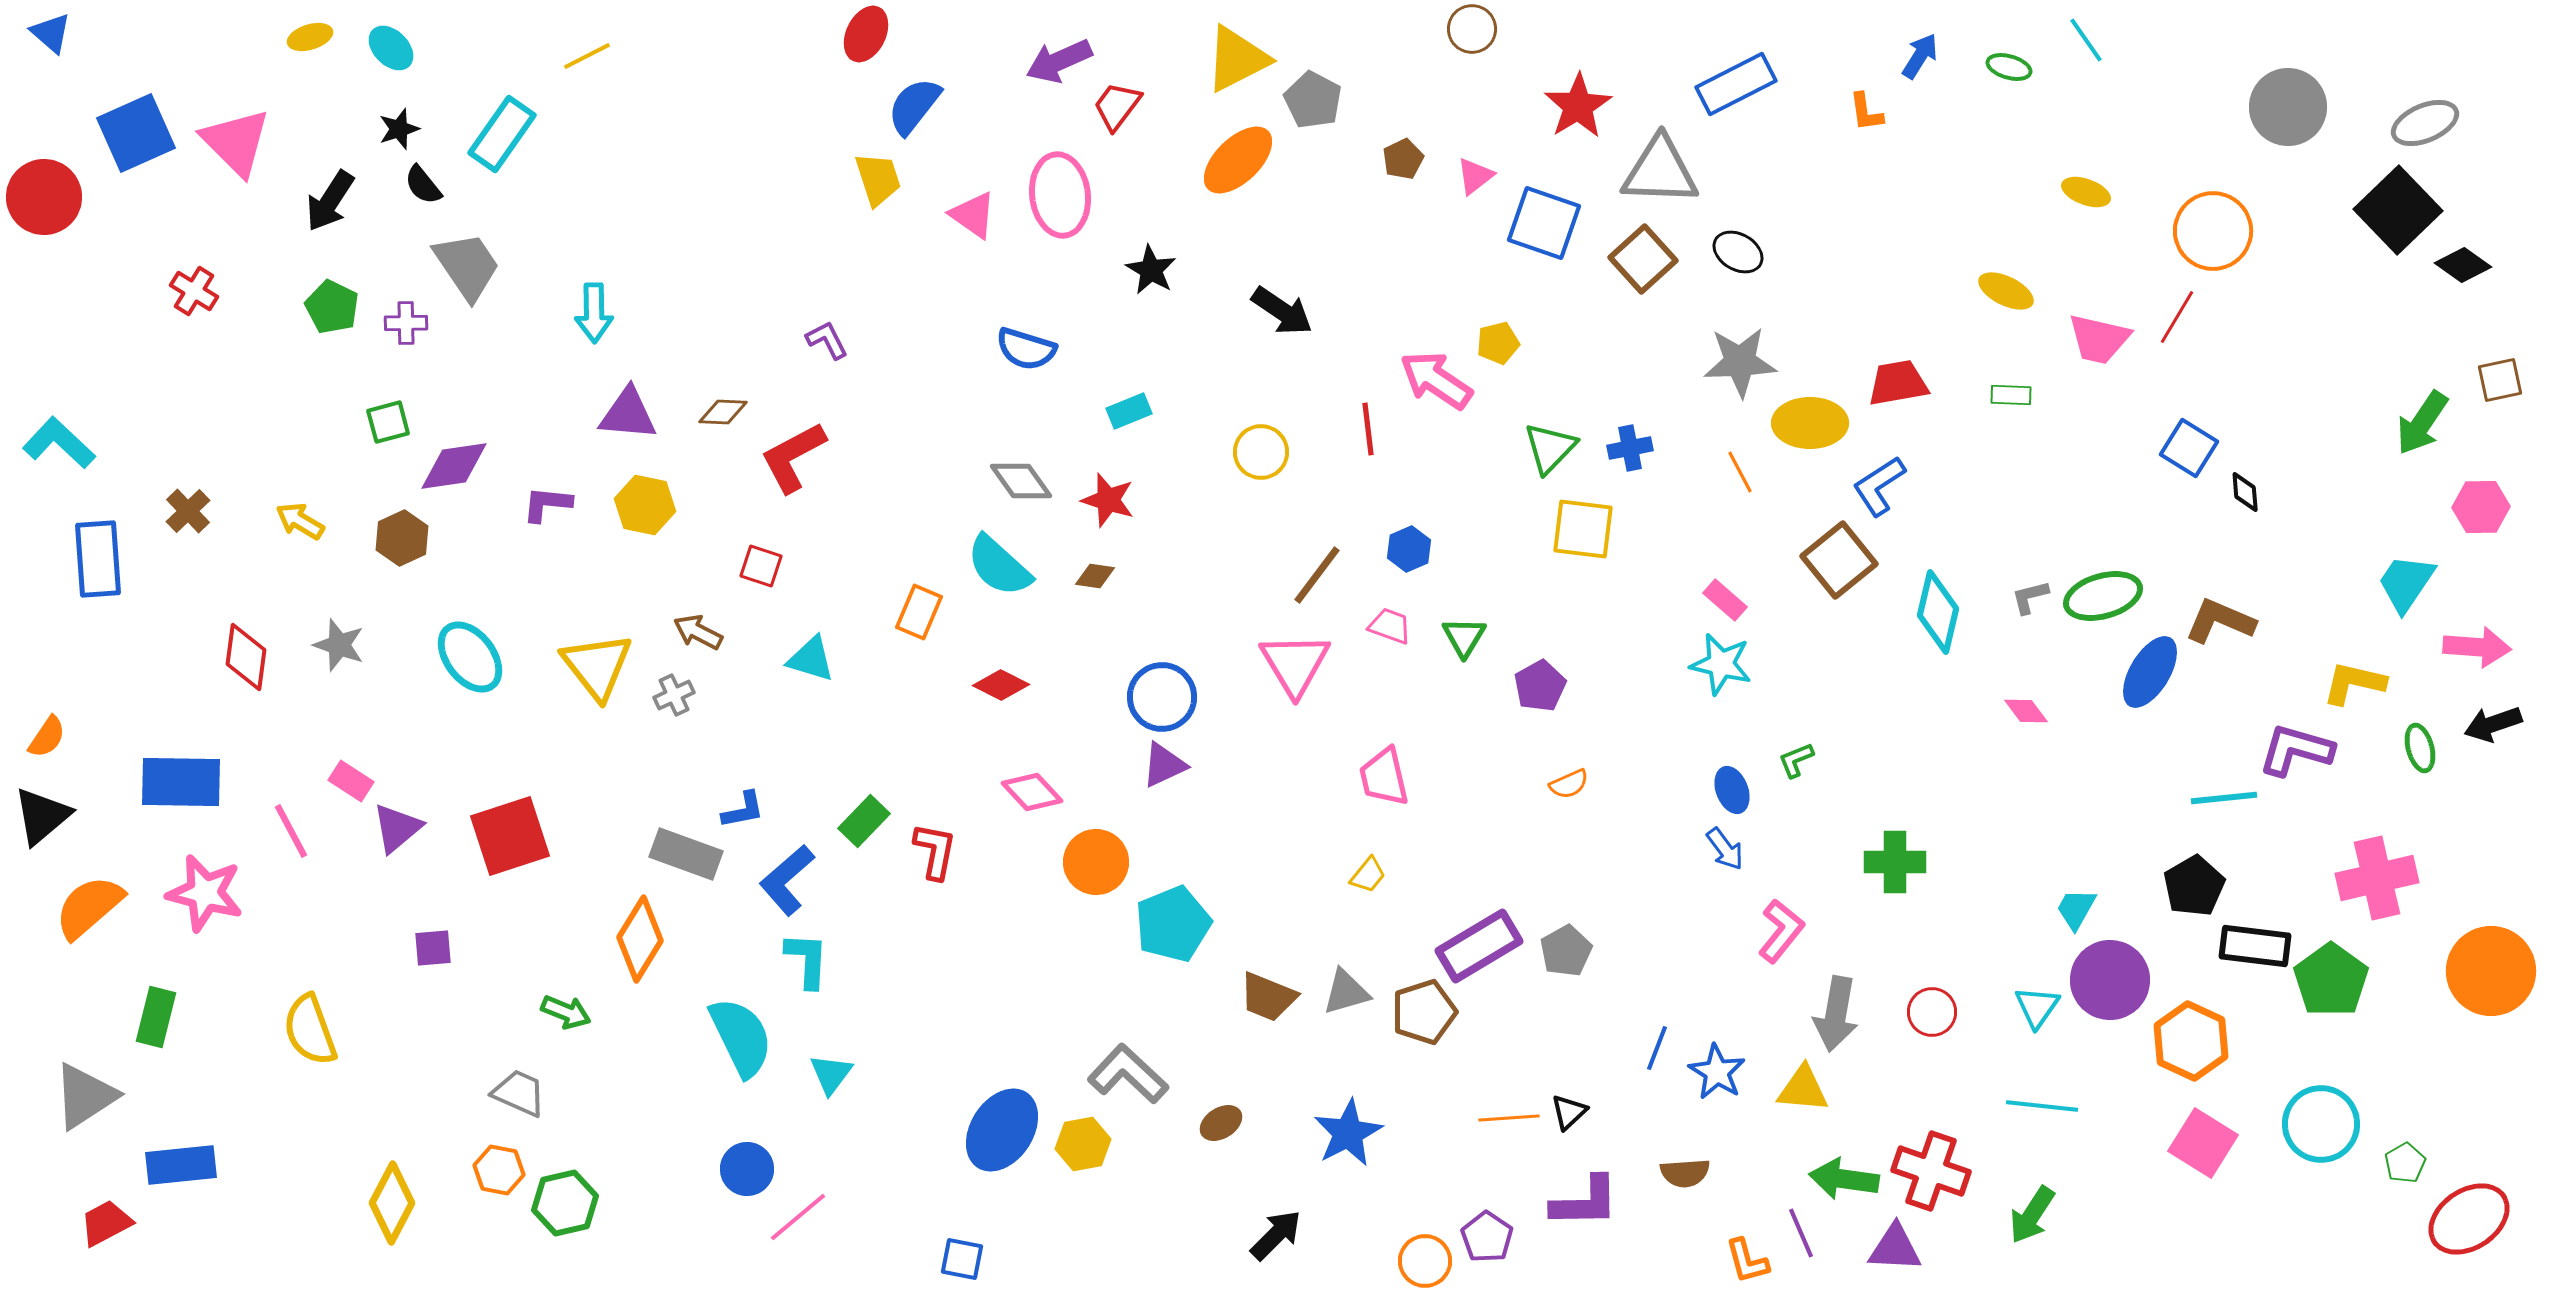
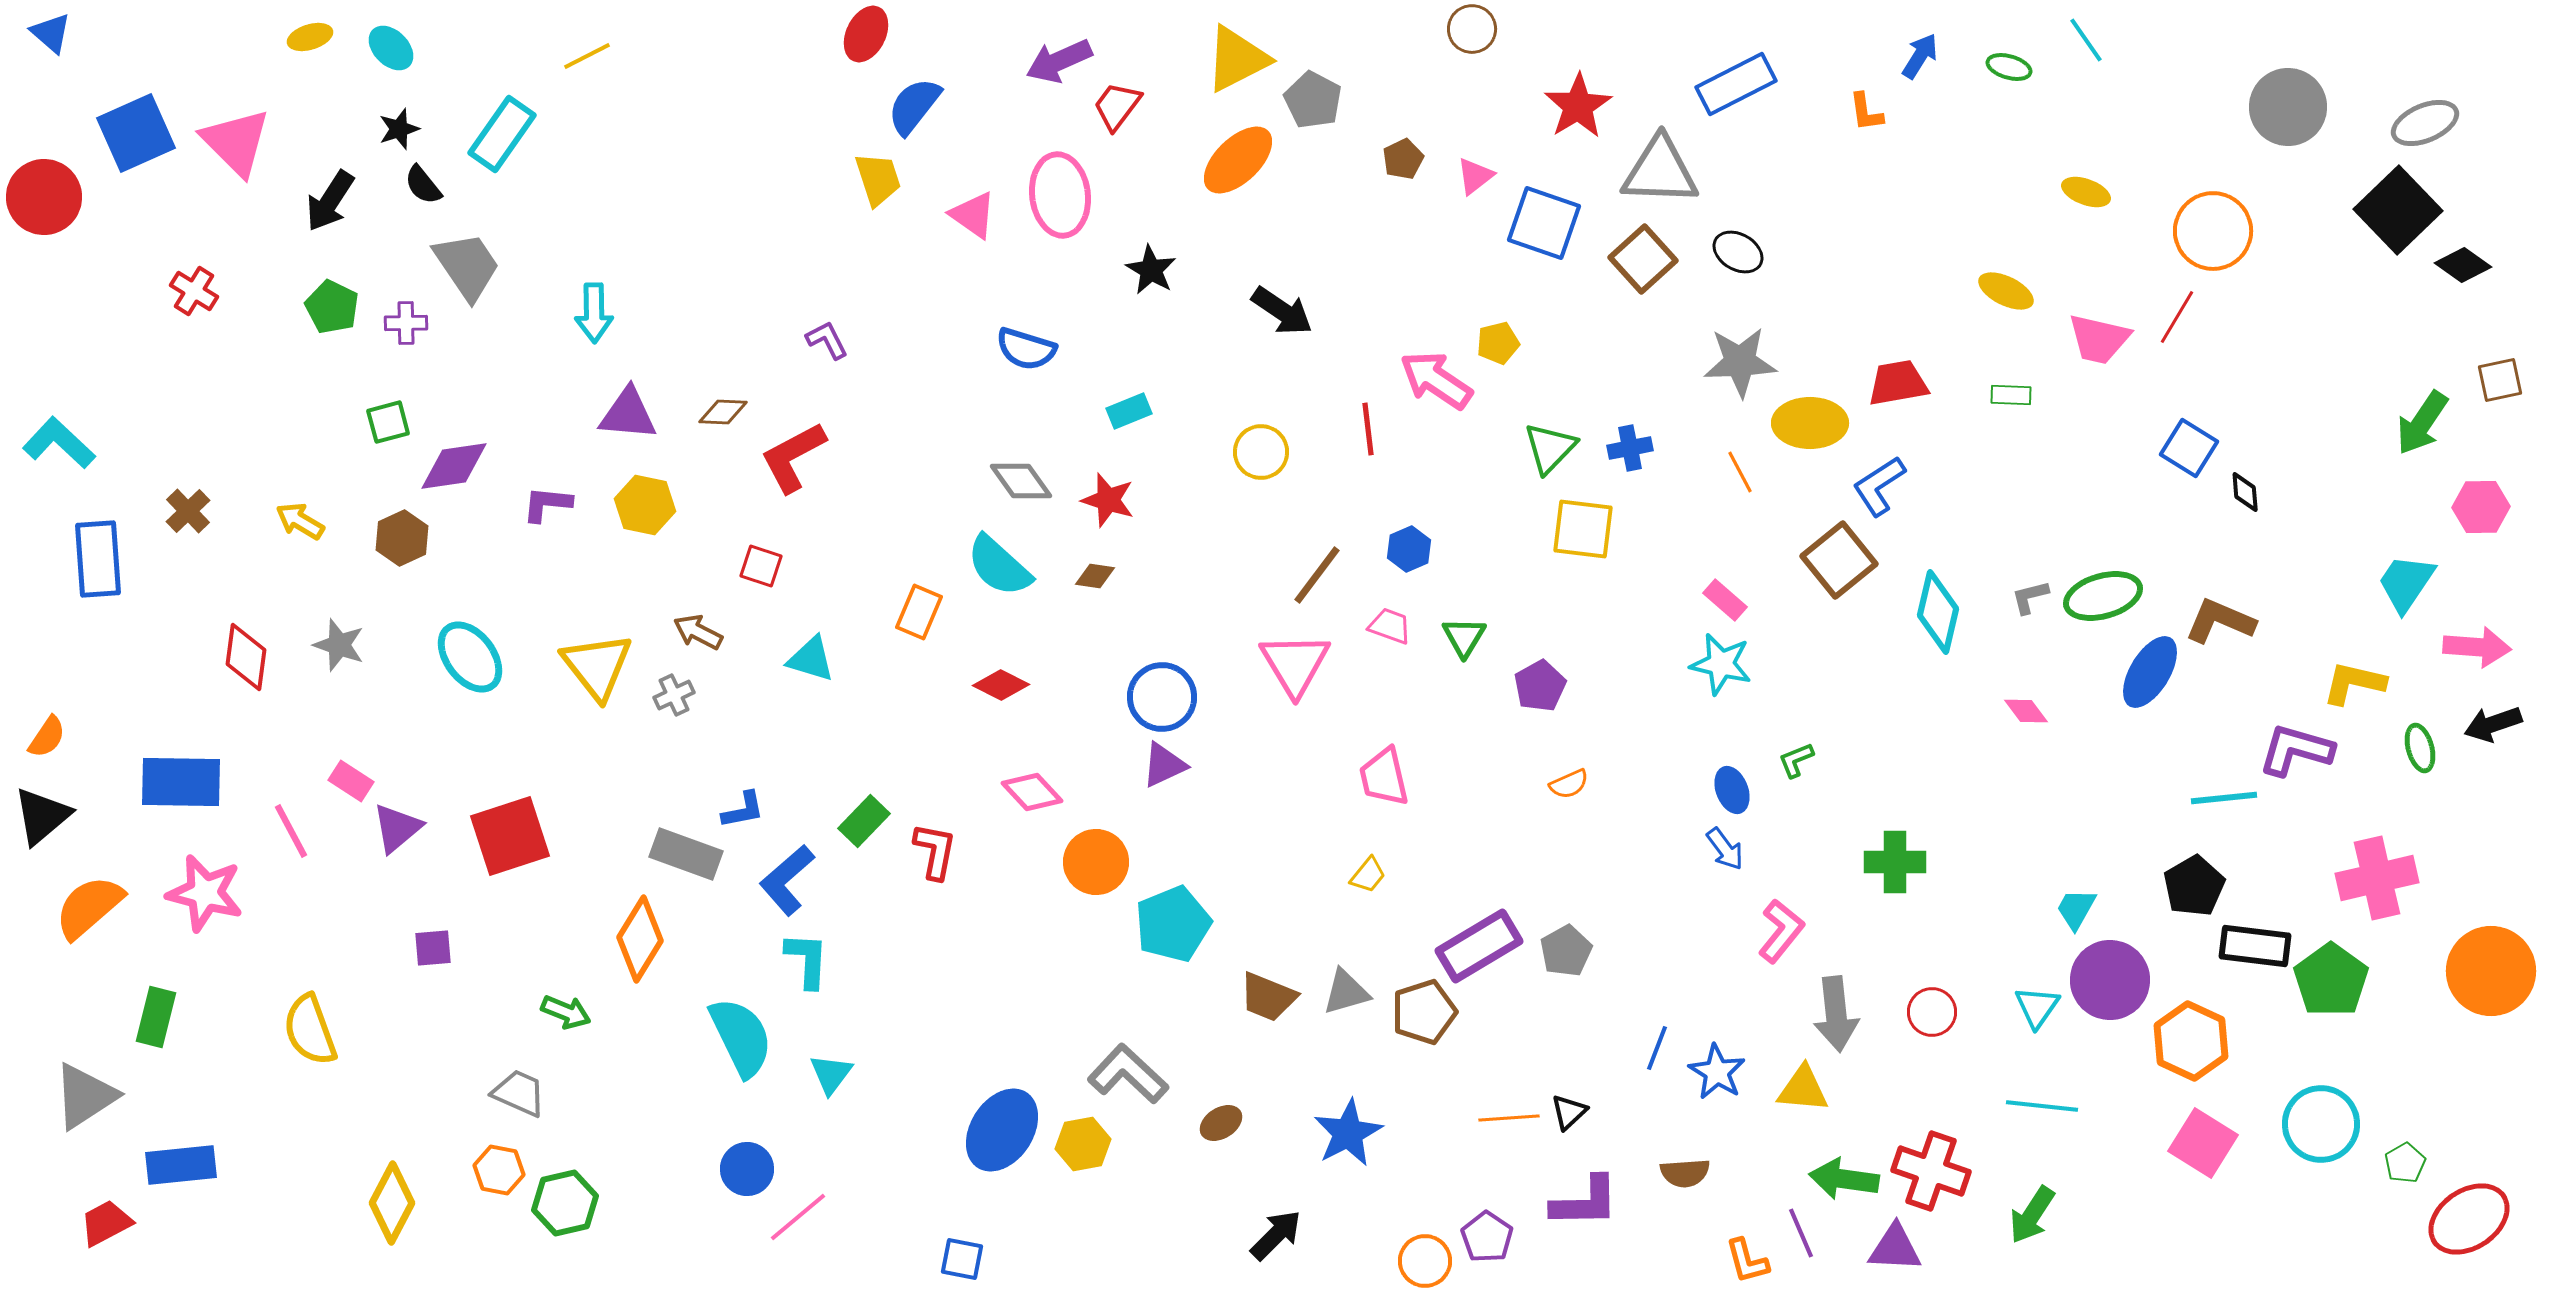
gray arrow at (1836, 1014): rotated 16 degrees counterclockwise
